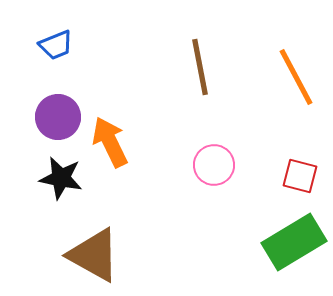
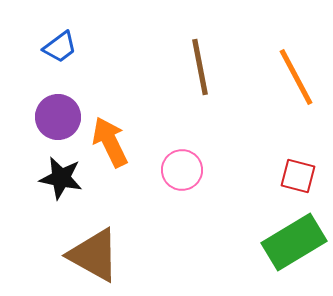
blue trapezoid: moved 4 px right, 2 px down; rotated 15 degrees counterclockwise
pink circle: moved 32 px left, 5 px down
red square: moved 2 px left
